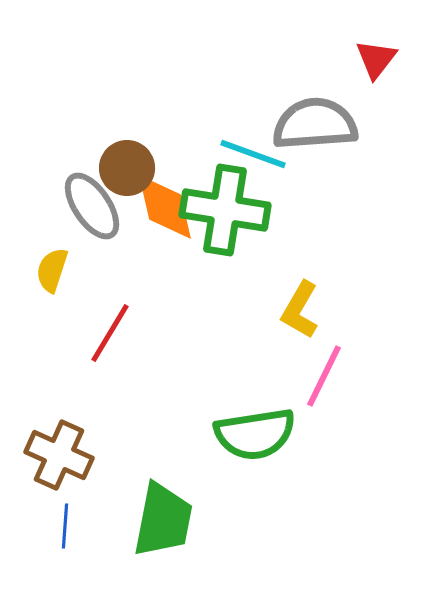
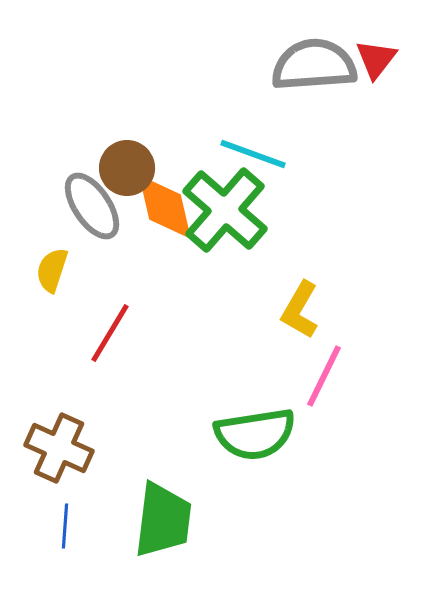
gray semicircle: moved 1 px left, 59 px up
green cross: rotated 32 degrees clockwise
brown cross: moved 7 px up
green trapezoid: rotated 4 degrees counterclockwise
